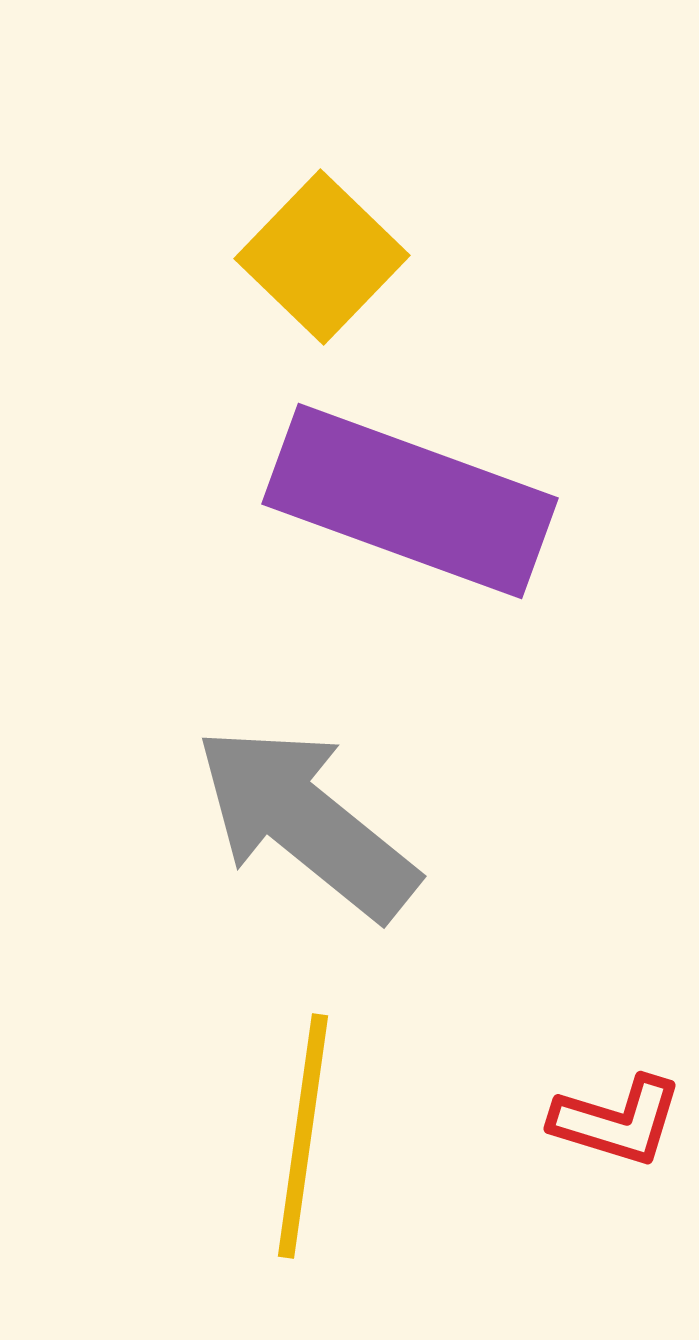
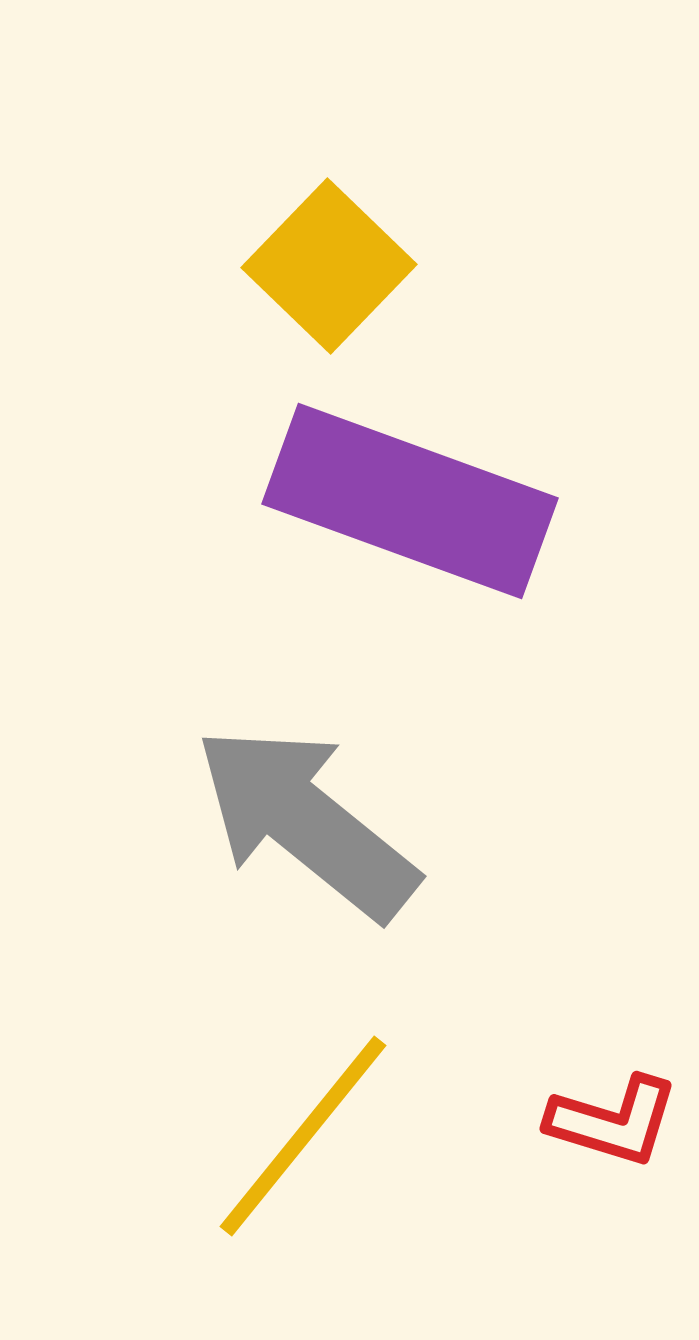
yellow square: moved 7 px right, 9 px down
red L-shape: moved 4 px left
yellow line: rotated 31 degrees clockwise
